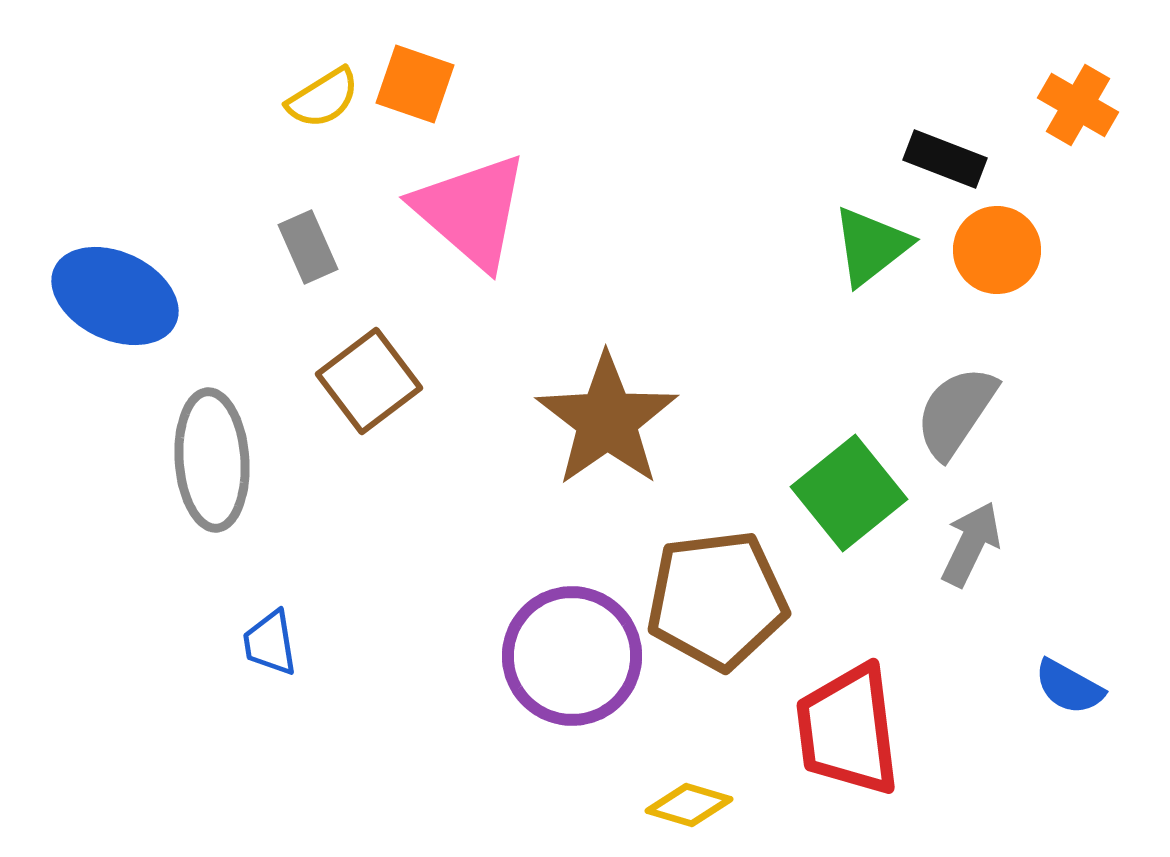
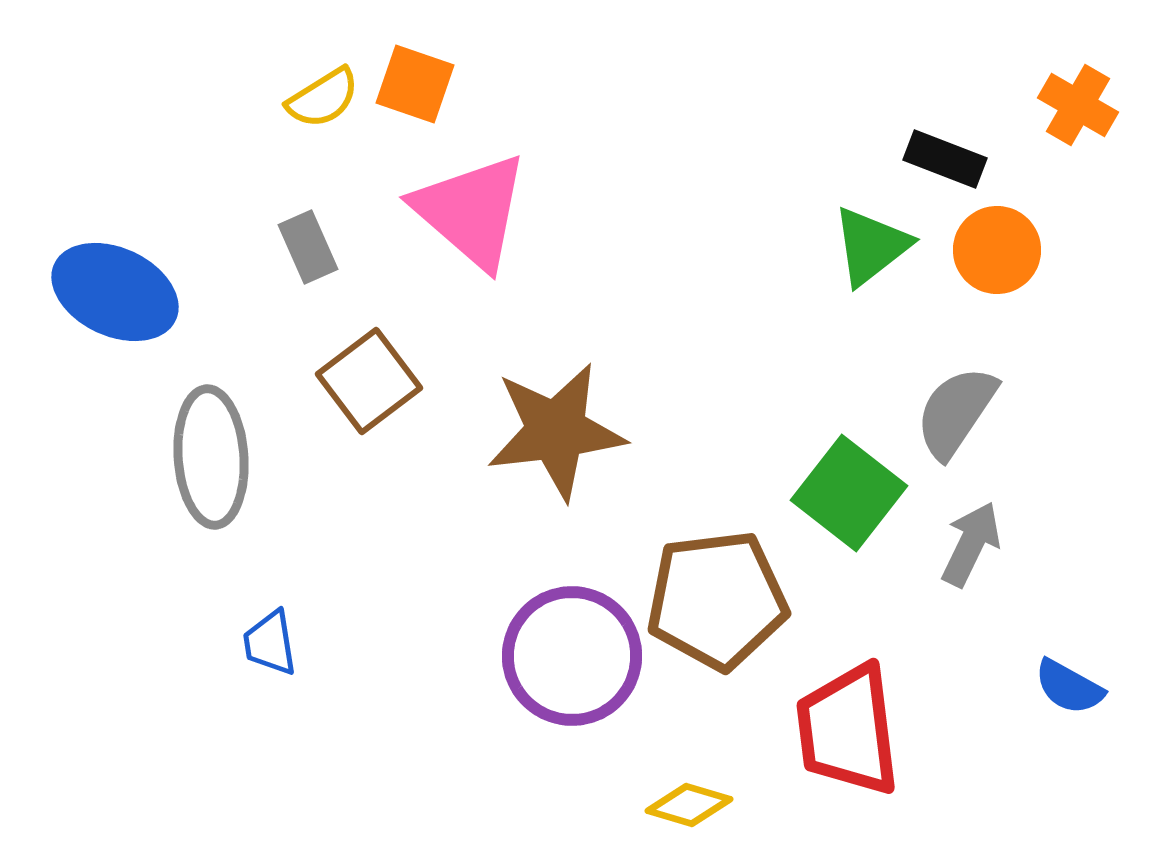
blue ellipse: moved 4 px up
brown star: moved 51 px left, 11 px down; rotated 28 degrees clockwise
gray ellipse: moved 1 px left, 3 px up
green square: rotated 13 degrees counterclockwise
